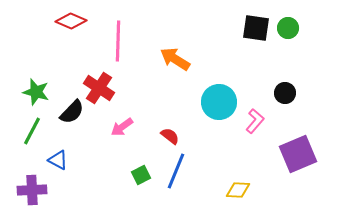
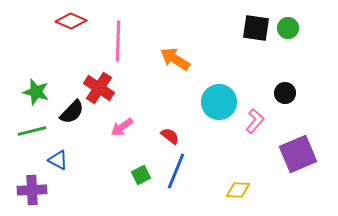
green line: rotated 48 degrees clockwise
